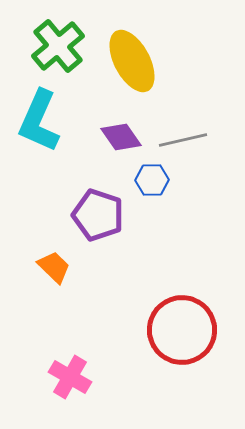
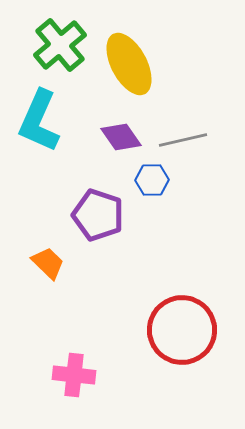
green cross: moved 2 px right, 1 px up
yellow ellipse: moved 3 px left, 3 px down
orange trapezoid: moved 6 px left, 4 px up
pink cross: moved 4 px right, 2 px up; rotated 24 degrees counterclockwise
